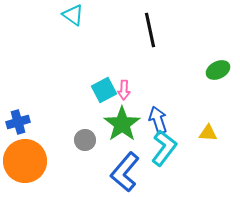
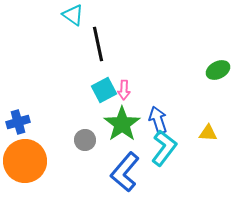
black line: moved 52 px left, 14 px down
